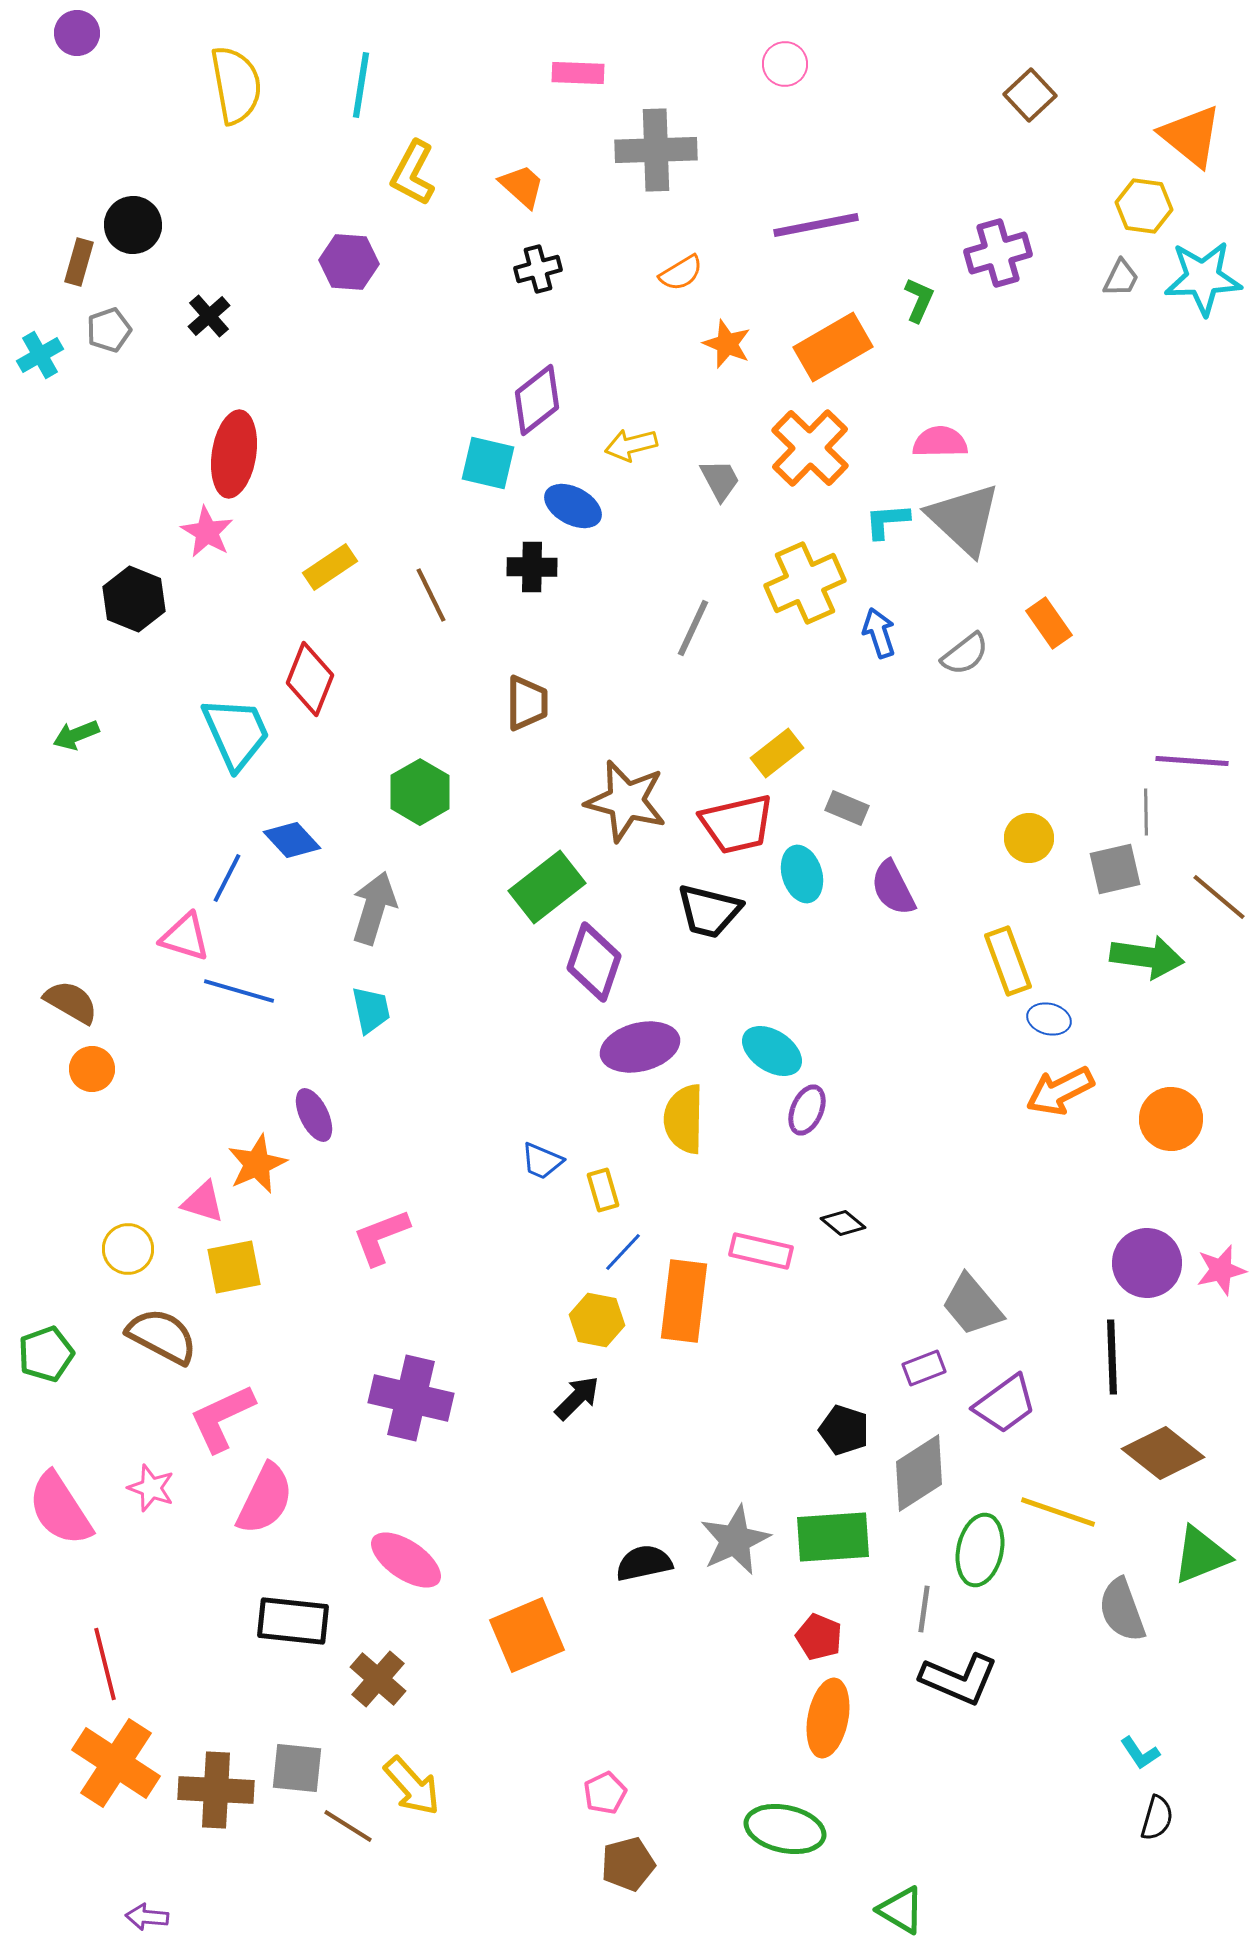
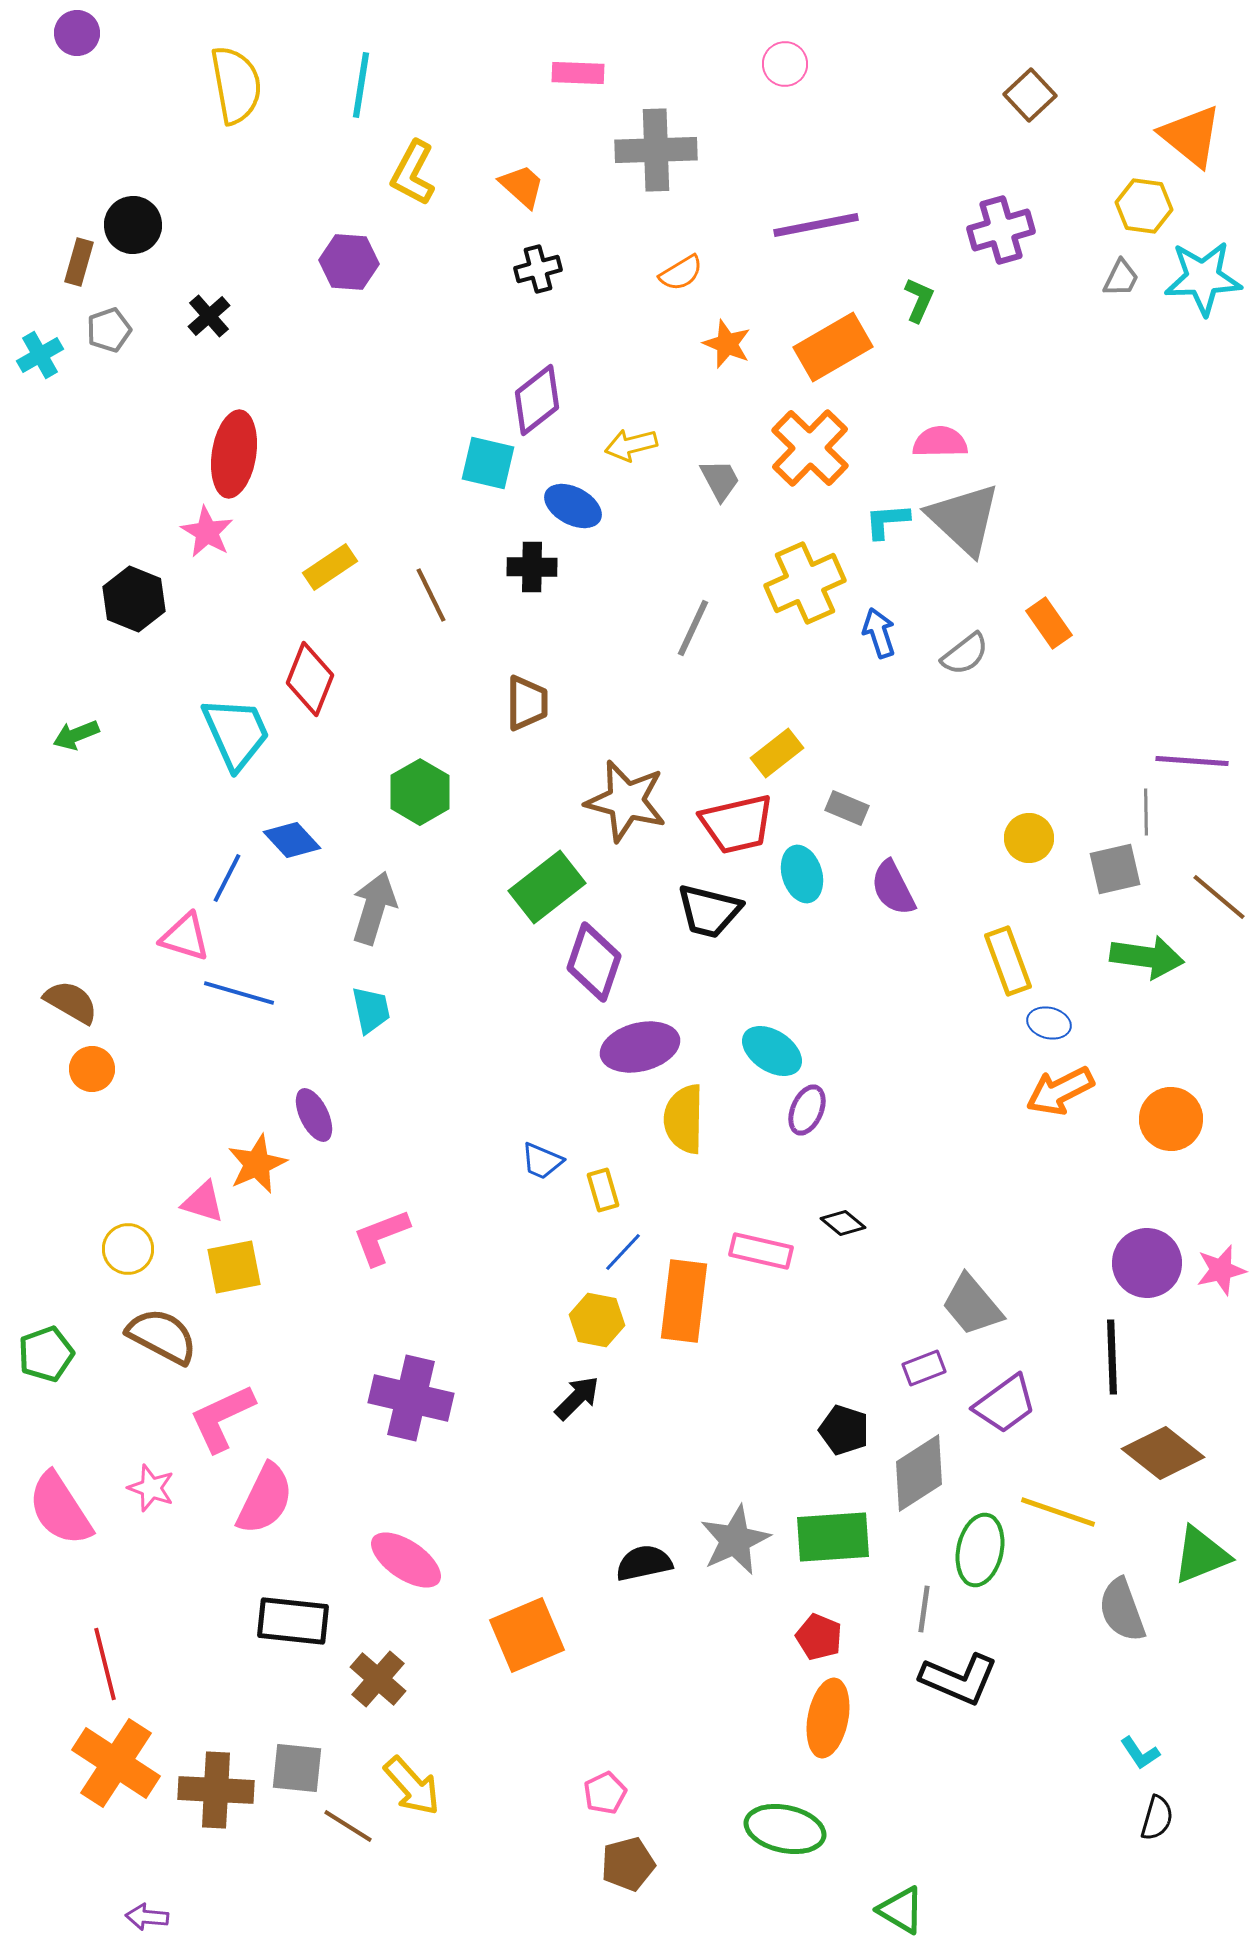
purple cross at (998, 253): moved 3 px right, 23 px up
blue line at (239, 991): moved 2 px down
blue ellipse at (1049, 1019): moved 4 px down
